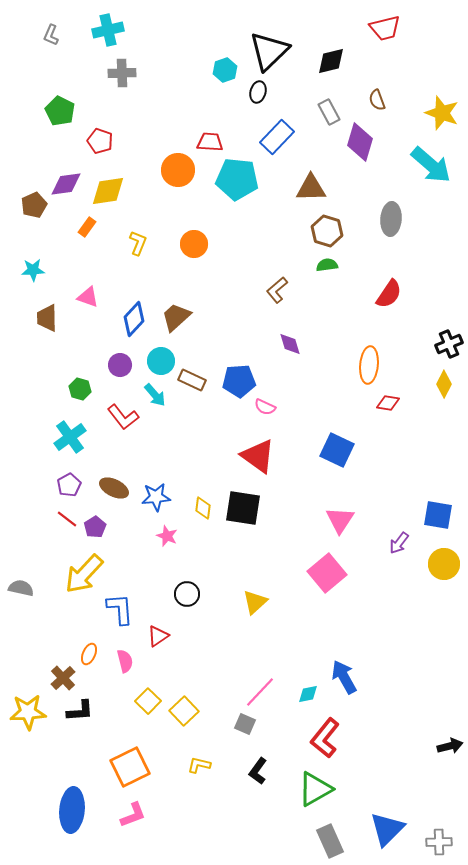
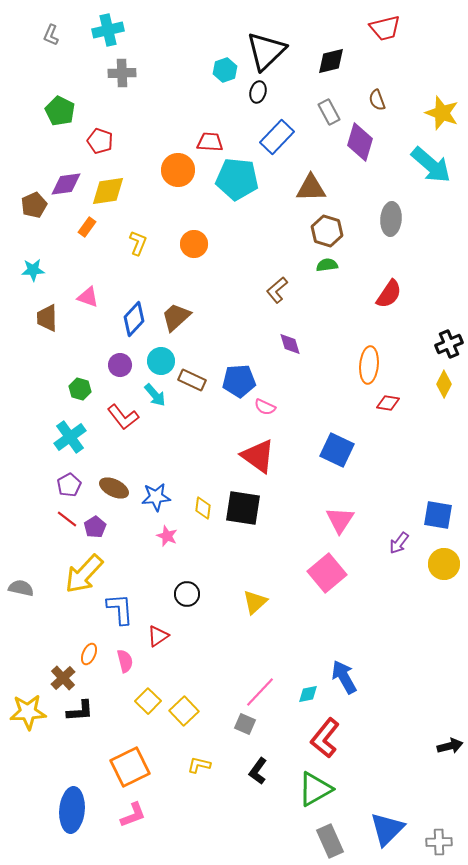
black triangle at (269, 51): moved 3 px left
